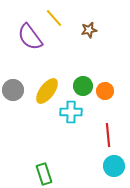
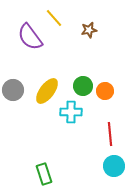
red line: moved 2 px right, 1 px up
